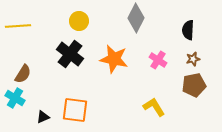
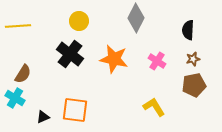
pink cross: moved 1 px left, 1 px down
